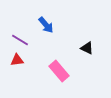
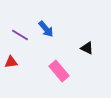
blue arrow: moved 4 px down
purple line: moved 5 px up
red triangle: moved 6 px left, 2 px down
